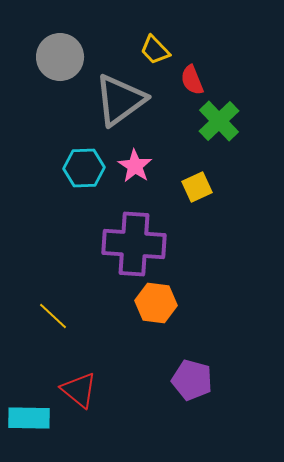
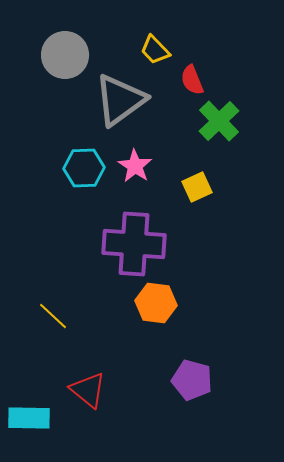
gray circle: moved 5 px right, 2 px up
red triangle: moved 9 px right
